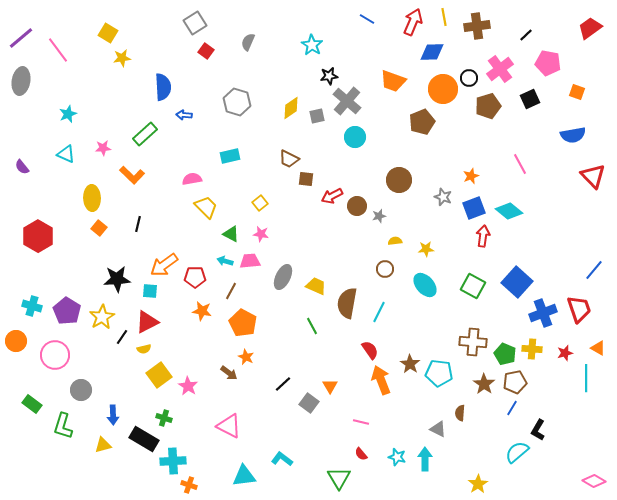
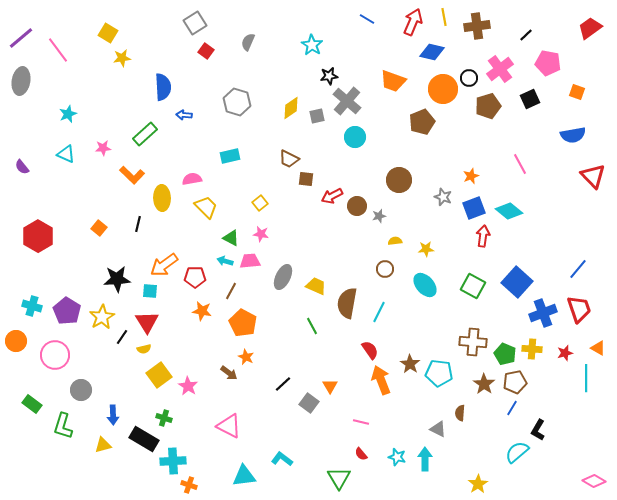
blue diamond at (432, 52): rotated 15 degrees clockwise
yellow ellipse at (92, 198): moved 70 px right
green triangle at (231, 234): moved 4 px down
blue line at (594, 270): moved 16 px left, 1 px up
red triangle at (147, 322): rotated 35 degrees counterclockwise
